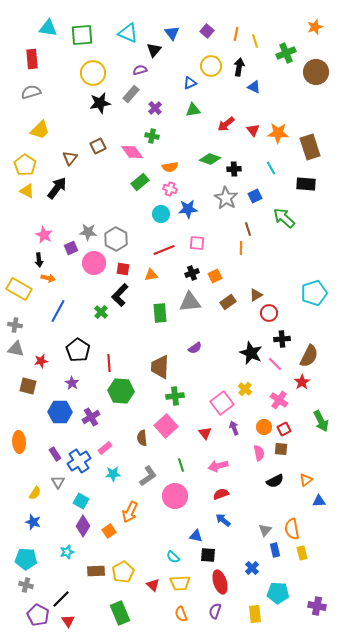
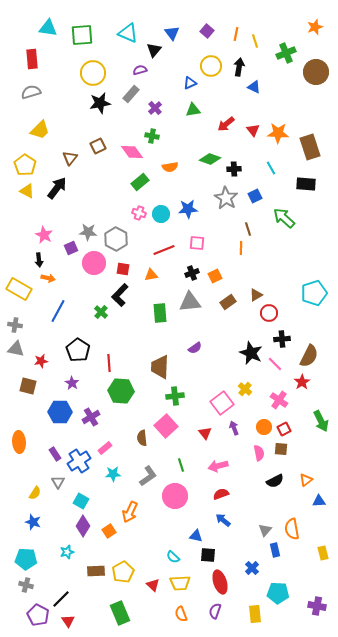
pink cross at (170, 189): moved 31 px left, 24 px down
yellow rectangle at (302, 553): moved 21 px right
